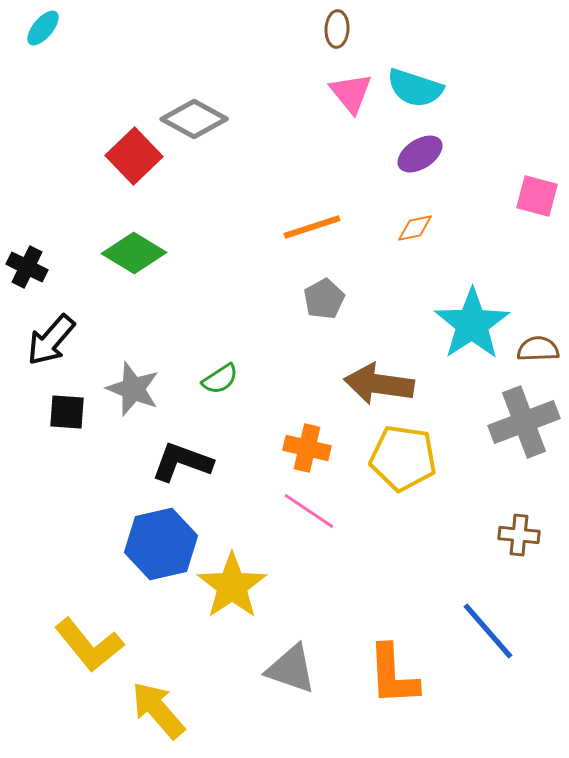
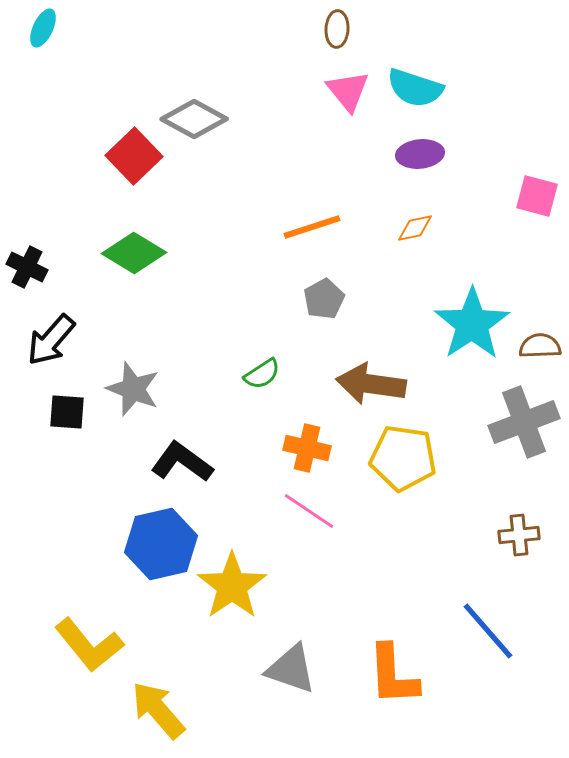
cyan ellipse: rotated 15 degrees counterclockwise
pink triangle: moved 3 px left, 2 px up
purple ellipse: rotated 27 degrees clockwise
brown semicircle: moved 2 px right, 3 px up
green semicircle: moved 42 px right, 5 px up
brown arrow: moved 8 px left
black L-shape: rotated 16 degrees clockwise
brown cross: rotated 12 degrees counterclockwise
